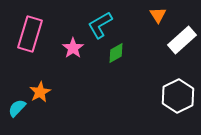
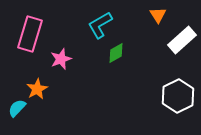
pink star: moved 12 px left, 11 px down; rotated 15 degrees clockwise
orange star: moved 3 px left, 3 px up
